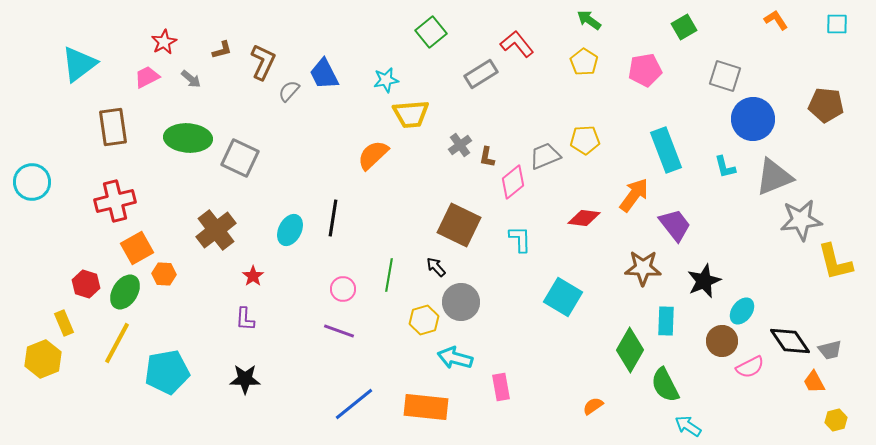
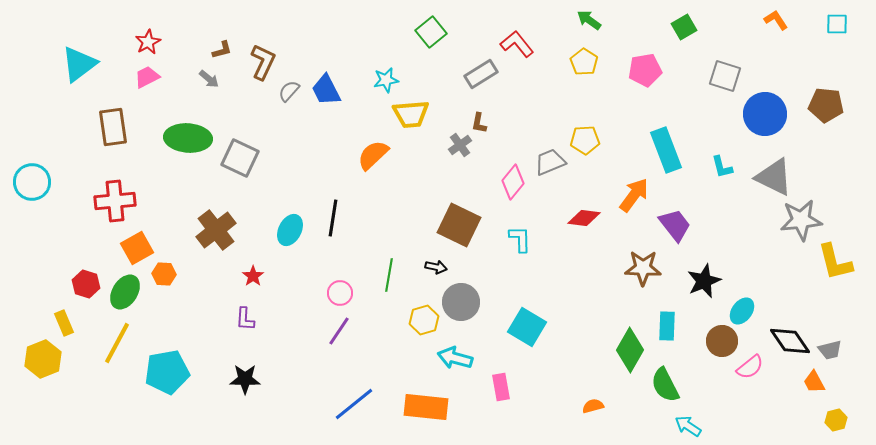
red star at (164, 42): moved 16 px left
blue trapezoid at (324, 74): moved 2 px right, 16 px down
gray arrow at (191, 79): moved 18 px right
blue circle at (753, 119): moved 12 px right, 5 px up
gray trapezoid at (545, 156): moved 5 px right, 6 px down
brown L-shape at (487, 157): moved 8 px left, 34 px up
cyan L-shape at (725, 167): moved 3 px left
gray triangle at (774, 177): rotated 48 degrees clockwise
pink diamond at (513, 182): rotated 12 degrees counterclockwise
red cross at (115, 201): rotated 9 degrees clockwise
black arrow at (436, 267): rotated 145 degrees clockwise
pink circle at (343, 289): moved 3 px left, 4 px down
cyan square at (563, 297): moved 36 px left, 30 px down
cyan rectangle at (666, 321): moved 1 px right, 5 px down
purple line at (339, 331): rotated 76 degrees counterclockwise
pink semicircle at (750, 367): rotated 12 degrees counterclockwise
orange semicircle at (593, 406): rotated 20 degrees clockwise
